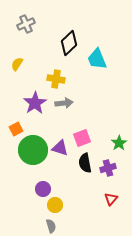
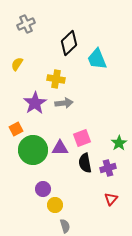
purple triangle: rotated 18 degrees counterclockwise
gray semicircle: moved 14 px right
